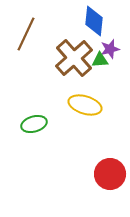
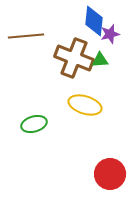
brown line: moved 2 px down; rotated 60 degrees clockwise
purple star: moved 15 px up
brown cross: rotated 27 degrees counterclockwise
